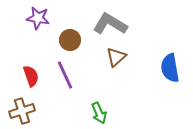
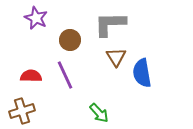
purple star: moved 2 px left; rotated 15 degrees clockwise
gray L-shape: rotated 32 degrees counterclockwise
brown triangle: rotated 20 degrees counterclockwise
blue semicircle: moved 28 px left, 5 px down
red semicircle: rotated 70 degrees counterclockwise
green arrow: rotated 20 degrees counterclockwise
